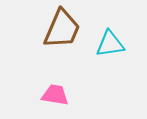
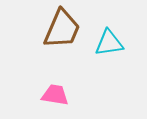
cyan triangle: moved 1 px left, 1 px up
